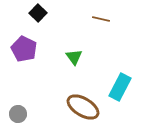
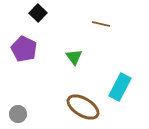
brown line: moved 5 px down
